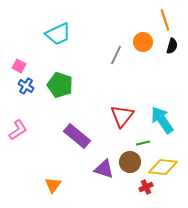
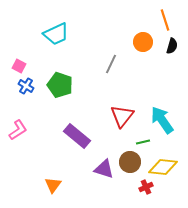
cyan trapezoid: moved 2 px left
gray line: moved 5 px left, 9 px down
green line: moved 1 px up
